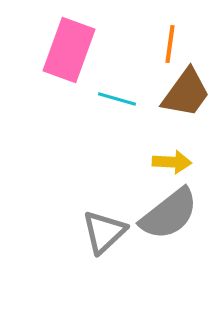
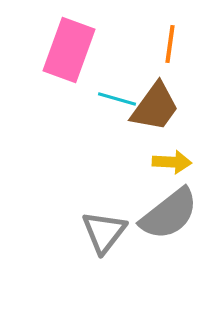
brown trapezoid: moved 31 px left, 14 px down
gray triangle: rotated 9 degrees counterclockwise
